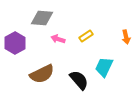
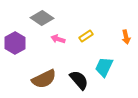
gray diamond: rotated 30 degrees clockwise
brown semicircle: moved 2 px right, 5 px down
